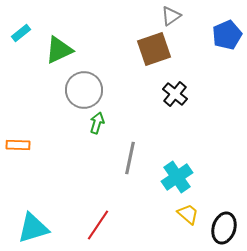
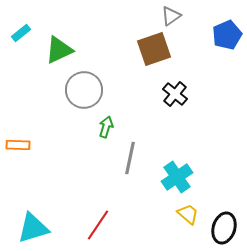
green arrow: moved 9 px right, 4 px down
